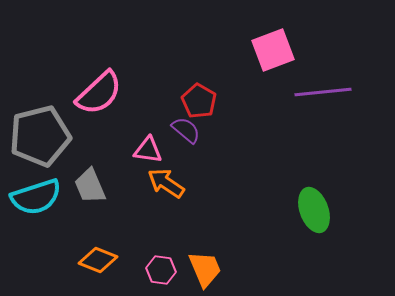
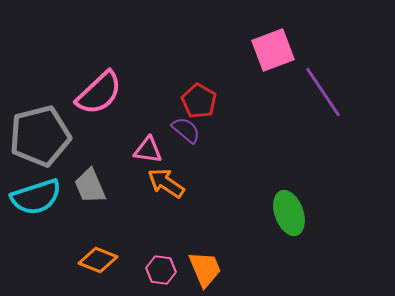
purple line: rotated 62 degrees clockwise
green ellipse: moved 25 px left, 3 px down
